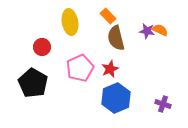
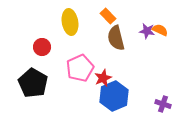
red star: moved 7 px left, 9 px down
blue hexagon: moved 2 px left, 2 px up
